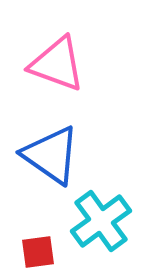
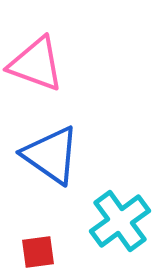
pink triangle: moved 21 px left
cyan cross: moved 19 px right
